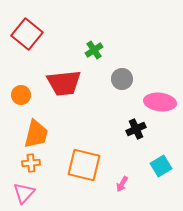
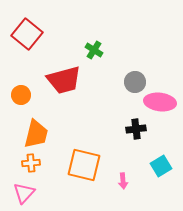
green cross: rotated 24 degrees counterclockwise
gray circle: moved 13 px right, 3 px down
red trapezoid: moved 3 px up; rotated 9 degrees counterclockwise
black cross: rotated 18 degrees clockwise
pink arrow: moved 1 px right, 3 px up; rotated 35 degrees counterclockwise
